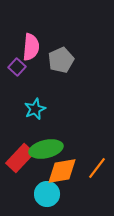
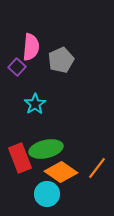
cyan star: moved 5 px up; rotated 10 degrees counterclockwise
red rectangle: rotated 64 degrees counterclockwise
orange diamond: moved 1 px left, 1 px down; rotated 44 degrees clockwise
